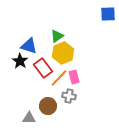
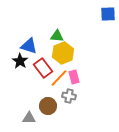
green triangle: rotated 40 degrees clockwise
